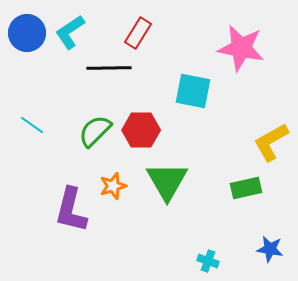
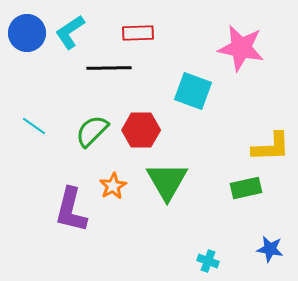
red rectangle: rotated 56 degrees clockwise
cyan square: rotated 9 degrees clockwise
cyan line: moved 2 px right, 1 px down
green semicircle: moved 3 px left
yellow L-shape: moved 5 px down; rotated 153 degrees counterclockwise
orange star: rotated 12 degrees counterclockwise
